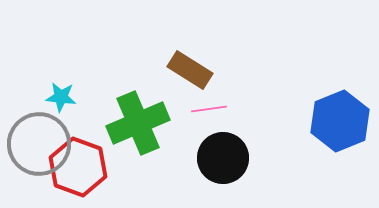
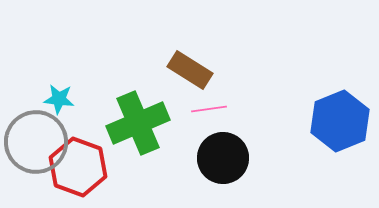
cyan star: moved 2 px left, 2 px down
gray circle: moved 3 px left, 2 px up
